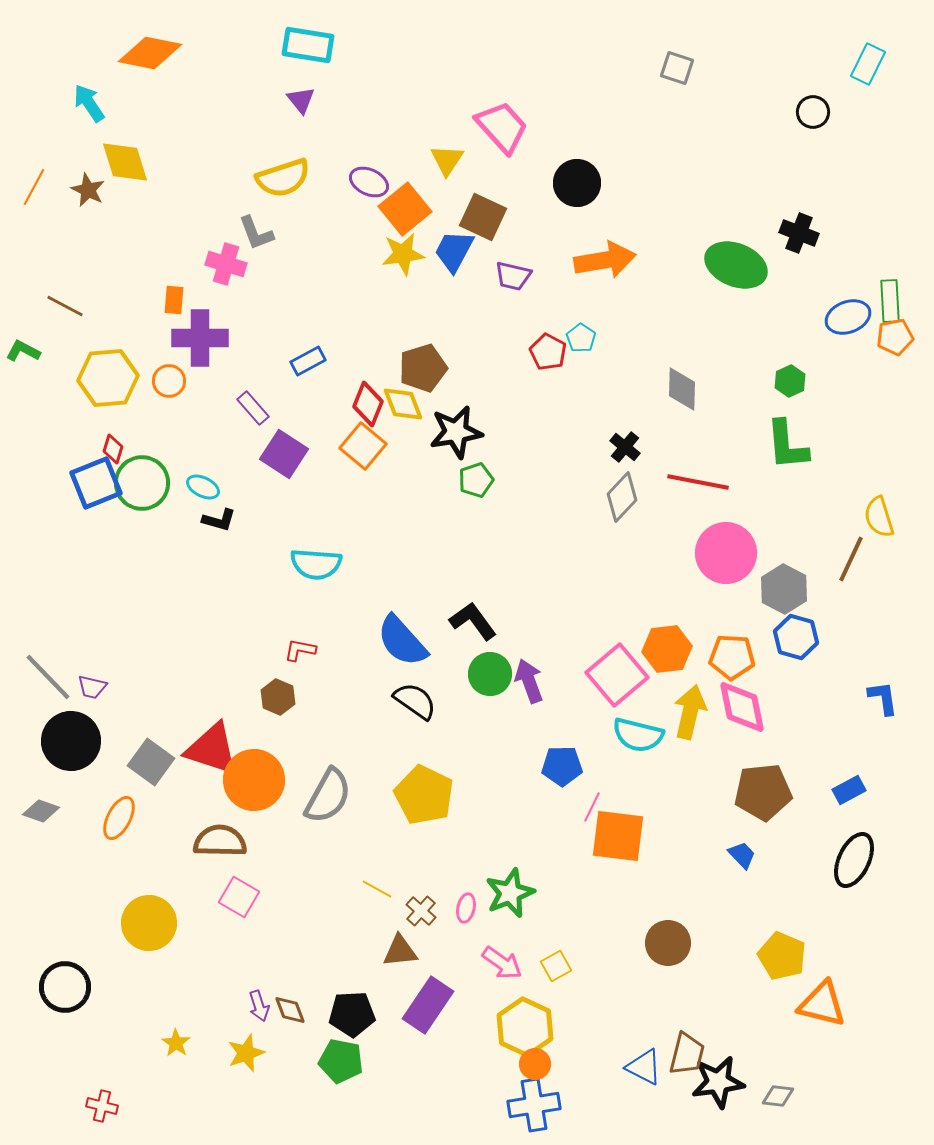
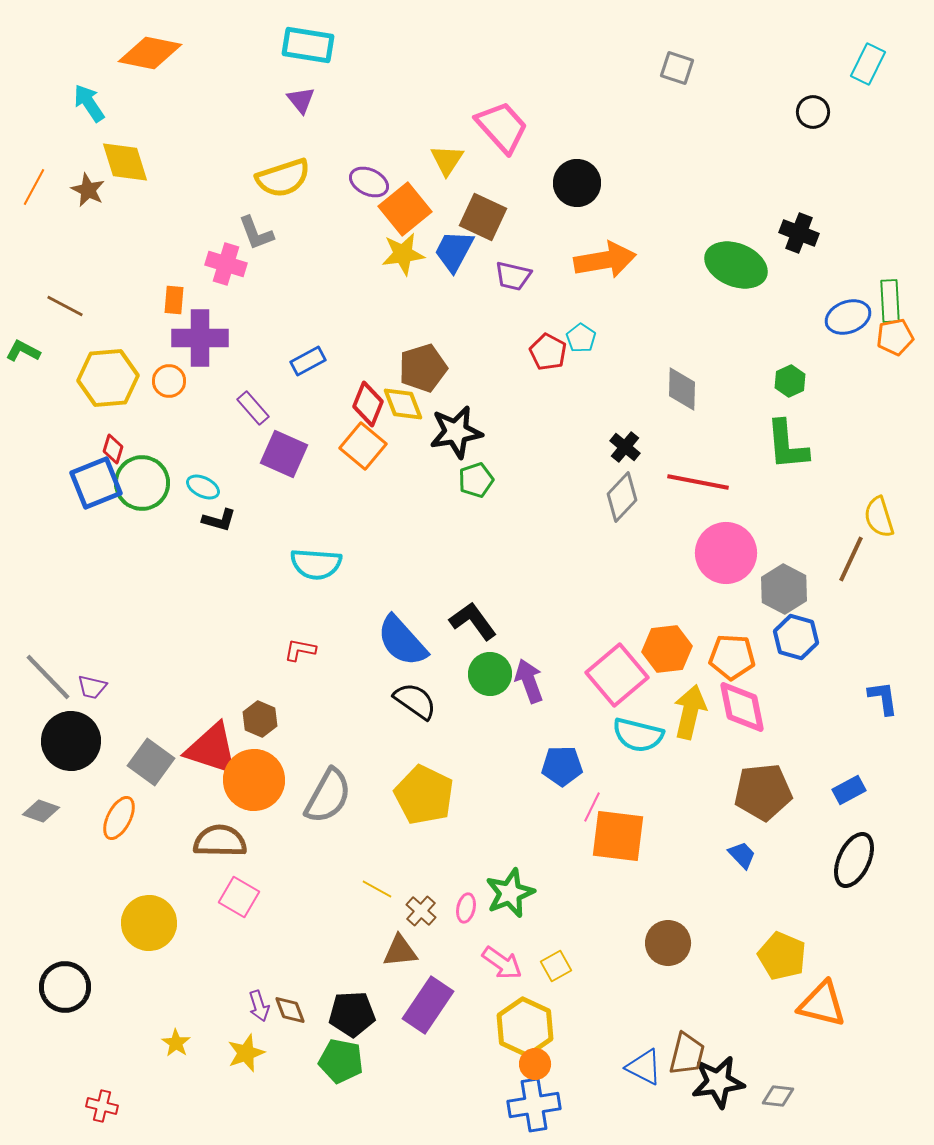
purple square at (284, 454): rotated 9 degrees counterclockwise
brown hexagon at (278, 697): moved 18 px left, 22 px down
